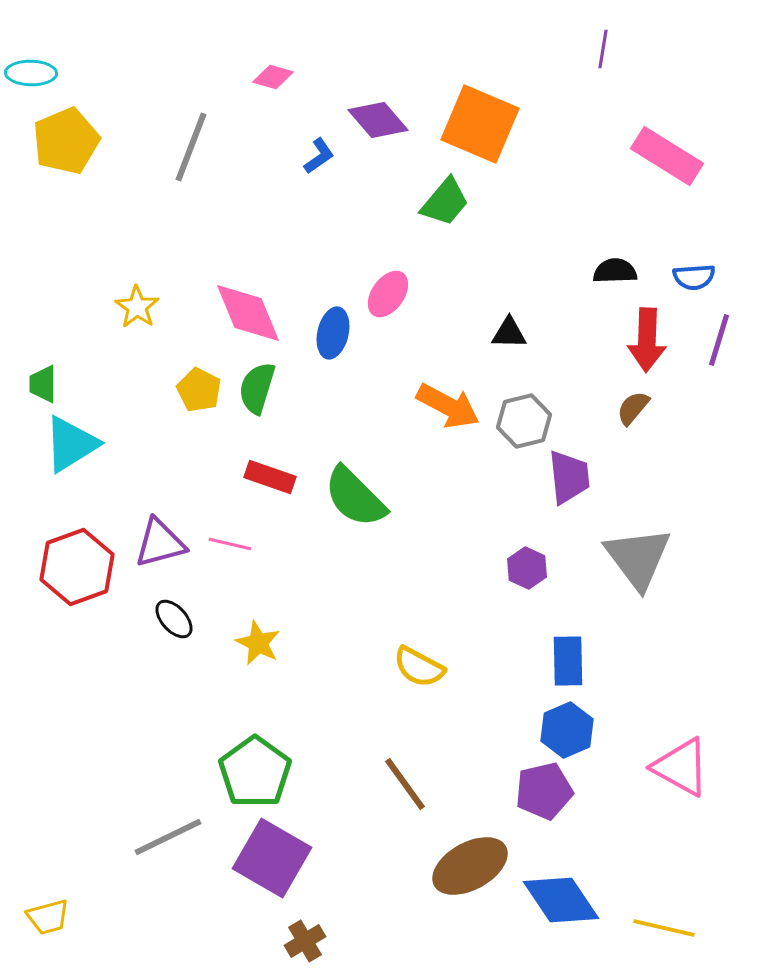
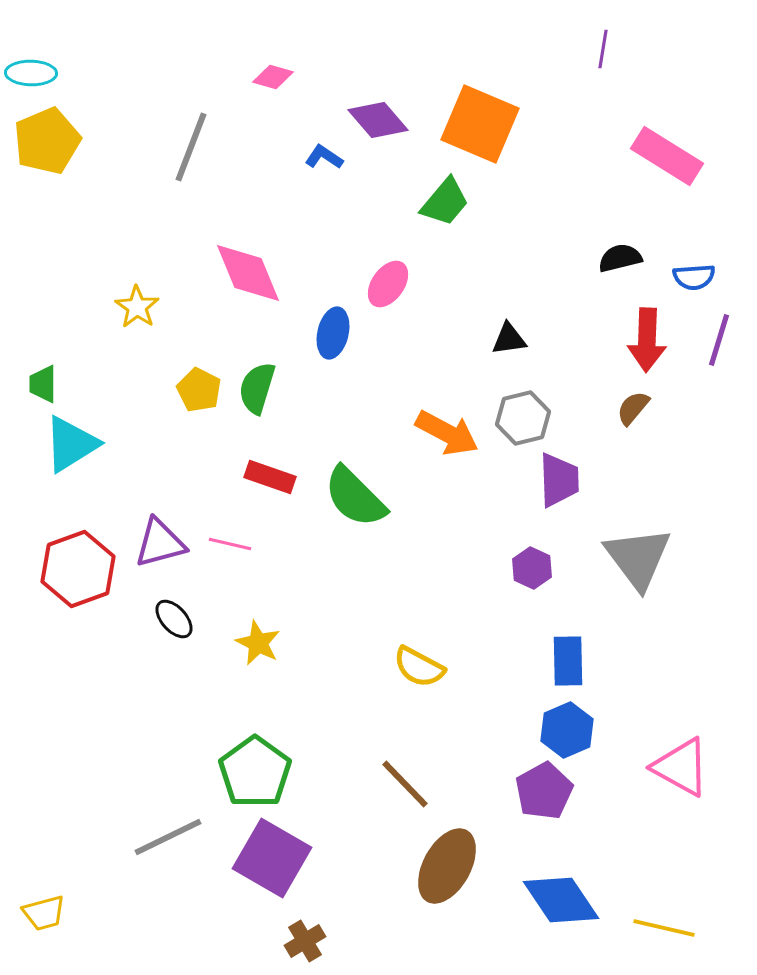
yellow pentagon at (66, 141): moved 19 px left
blue L-shape at (319, 156): moved 5 px right, 1 px down; rotated 111 degrees counterclockwise
black semicircle at (615, 271): moved 5 px right, 13 px up; rotated 12 degrees counterclockwise
pink ellipse at (388, 294): moved 10 px up
pink diamond at (248, 313): moved 40 px up
black triangle at (509, 333): moved 6 px down; rotated 9 degrees counterclockwise
orange arrow at (448, 406): moved 1 px left, 27 px down
gray hexagon at (524, 421): moved 1 px left, 3 px up
purple trapezoid at (569, 477): moved 10 px left, 3 px down; rotated 4 degrees clockwise
red hexagon at (77, 567): moved 1 px right, 2 px down
purple hexagon at (527, 568): moved 5 px right
brown line at (405, 784): rotated 8 degrees counterclockwise
purple pentagon at (544, 791): rotated 16 degrees counterclockwise
brown ellipse at (470, 866): moved 23 px left; rotated 32 degrees counterclockwise
yellow trapezoid at (48, 917): moved 4 px left, 4 px up
